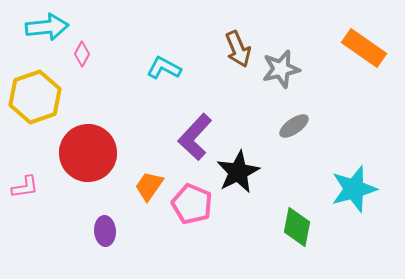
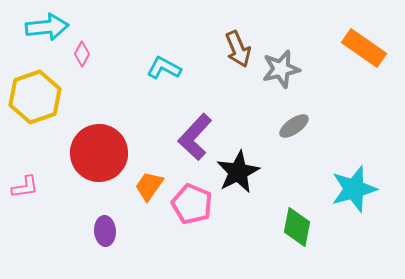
red circle: moved 11 px right
